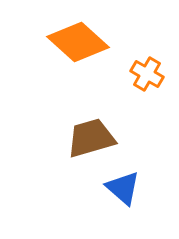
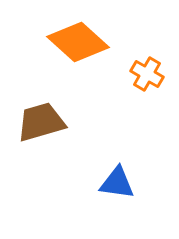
brown trapezoid: moved 50 px left, 16 px up
blue triangle: moved 6 px left, 5 px up; rotated 33 degrees counterclockwise
